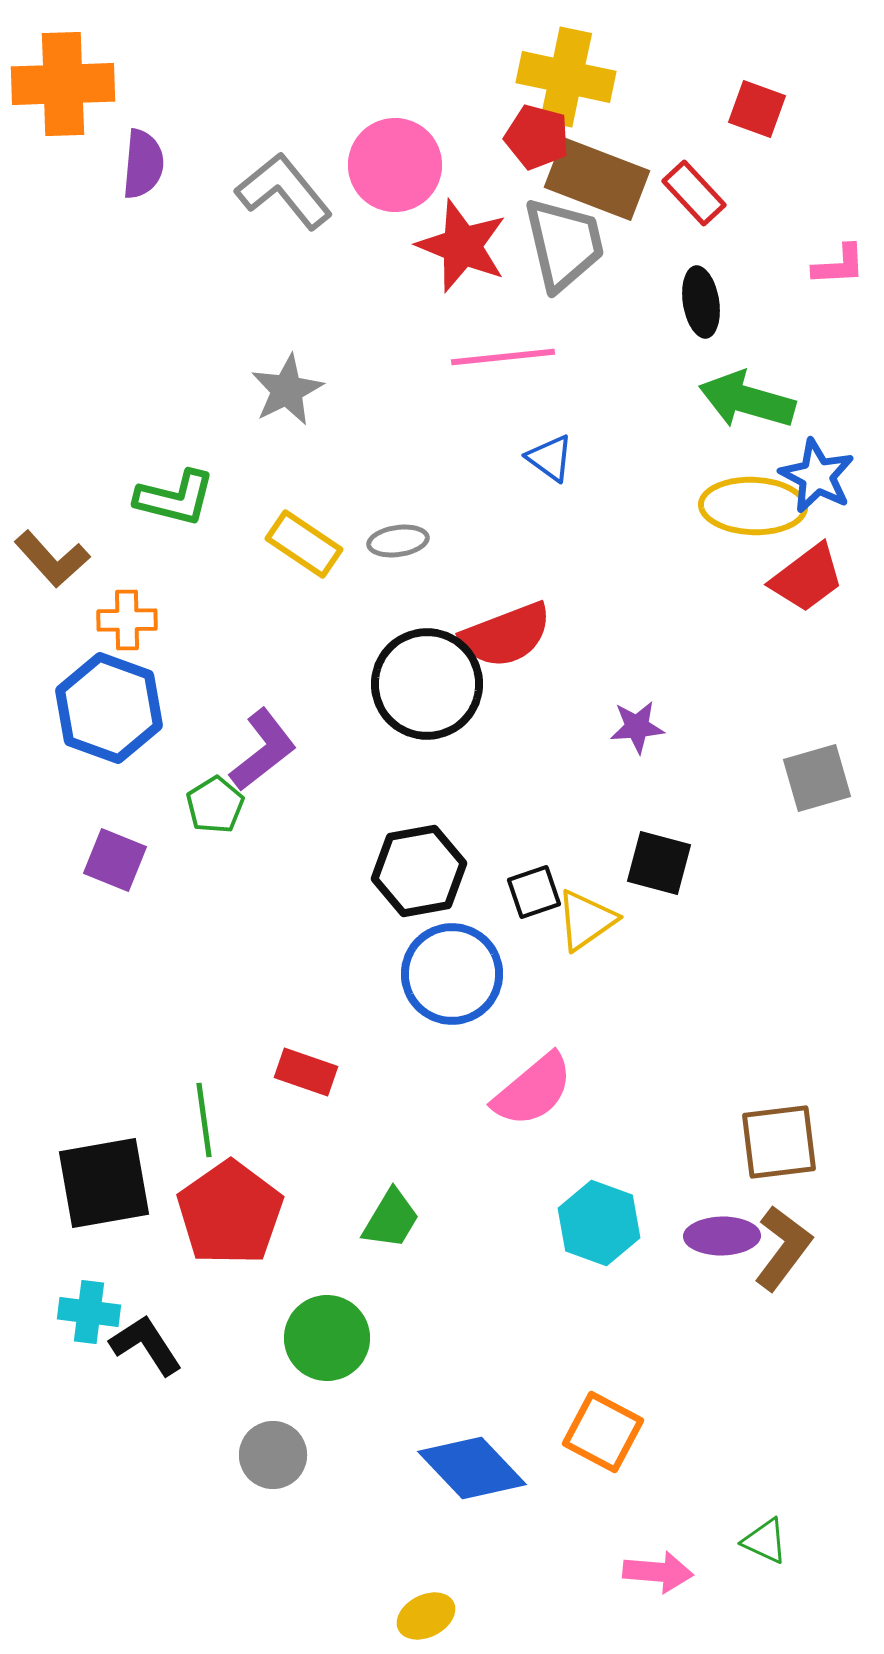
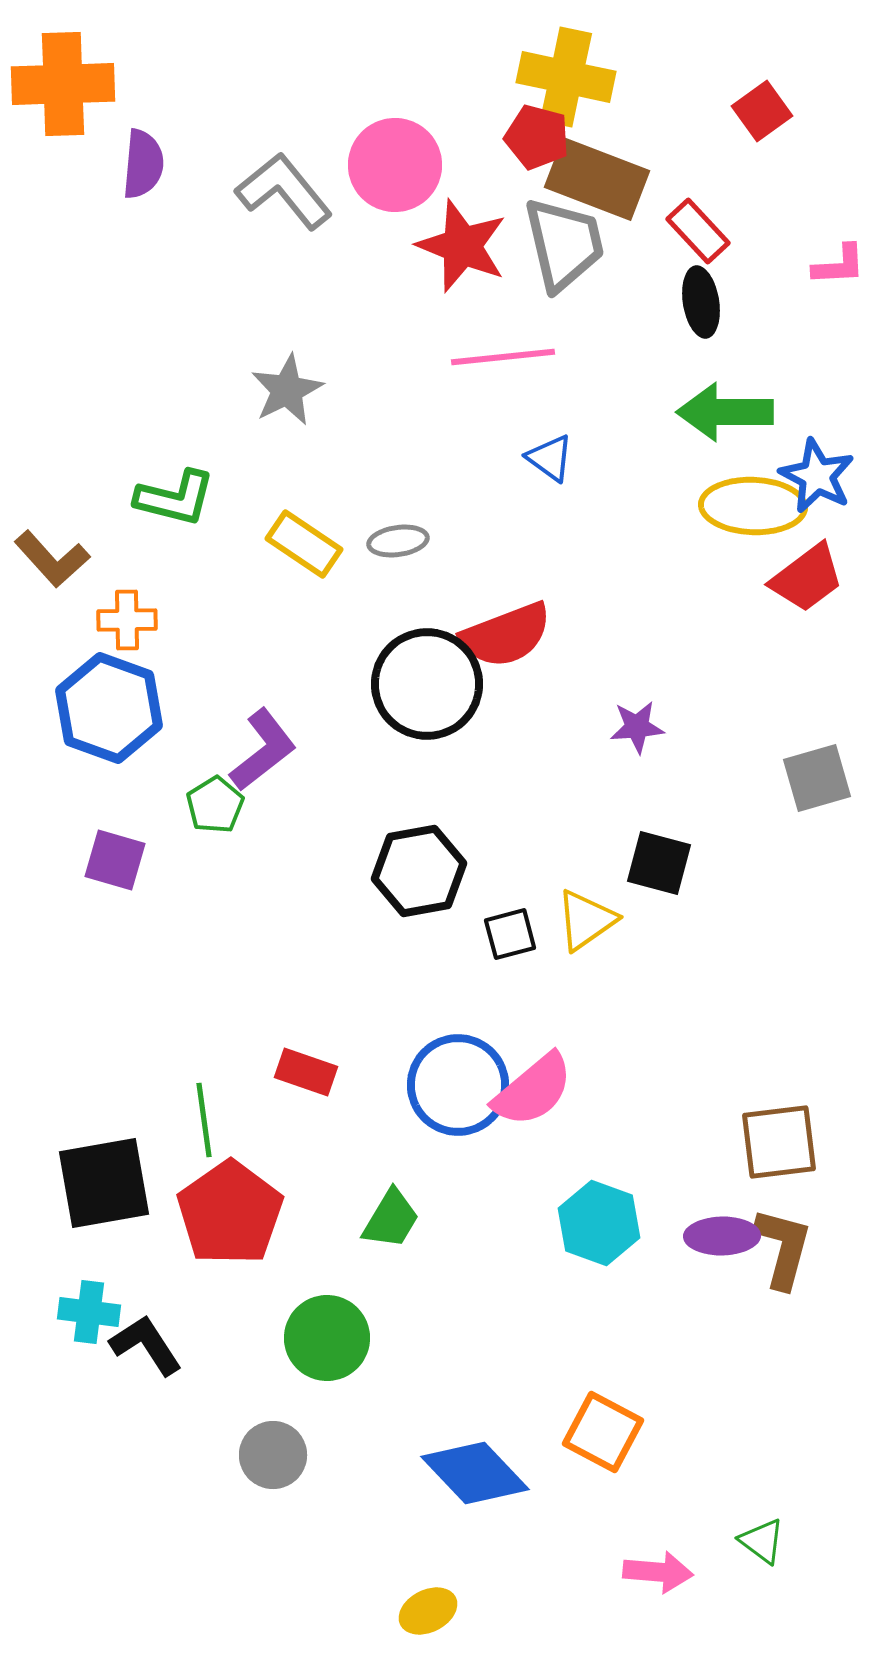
red square at (757, 109): moved 5 px right, 2 px down; rotated 34 degrees clockwise
red rectangle at (694, 193): moved 4 px right, 38 px down
green arrow at (747, 400): moved 22 px left, 12 px down; rotated 16 degrees counterclockwise
purple square at (115, 860): rotated 6 degrees counterclockwise
black square at (534, 892): moved 24 px left, 42 px down; rotated 4 degrees clockwise
blue circle at (452, 974): moved 6 px right, 111 px down
brown L-shape at (783, 1248): rotated 22 degrees counterclockwise
blue diamond at (472, 1468): moved 3 px right, 5 px down
green triangle at (765, 1541): moved 3 px left; rotated 12 degrees clockwise
yellow ellipse at (426, 1616): moved 2 px right, 5 px up
